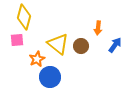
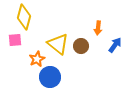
pink square: moved 2 px left
